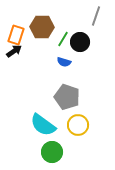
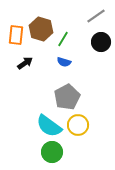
gray line: rotated 36 degrees clockwise
brown hexagon: moved 1 px left, 2 px down; rotated 15 degrees clockwise
orange rectangle: rotated 12 degrees counterclockwise
black circle: moved 21 px right
black arrow: moved 11 px right, 12 px down
gray pentagon: rotated 25 degrees clockwise
cyan semicircle: moved 6 px right, 1 px down
